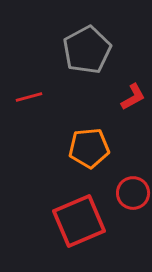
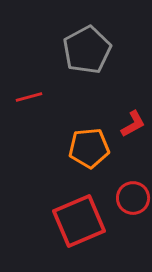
red L-shape: moved 27 px down
red circle: moved 5 px down
